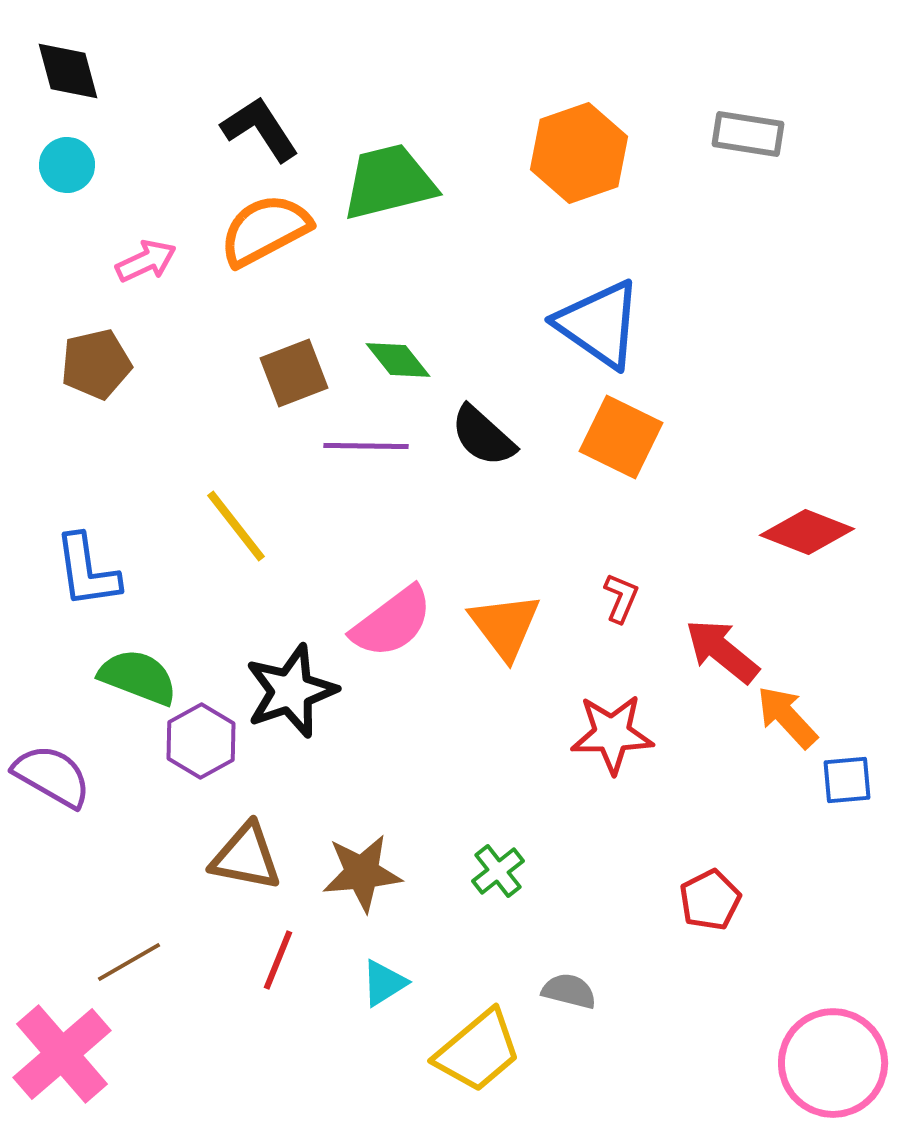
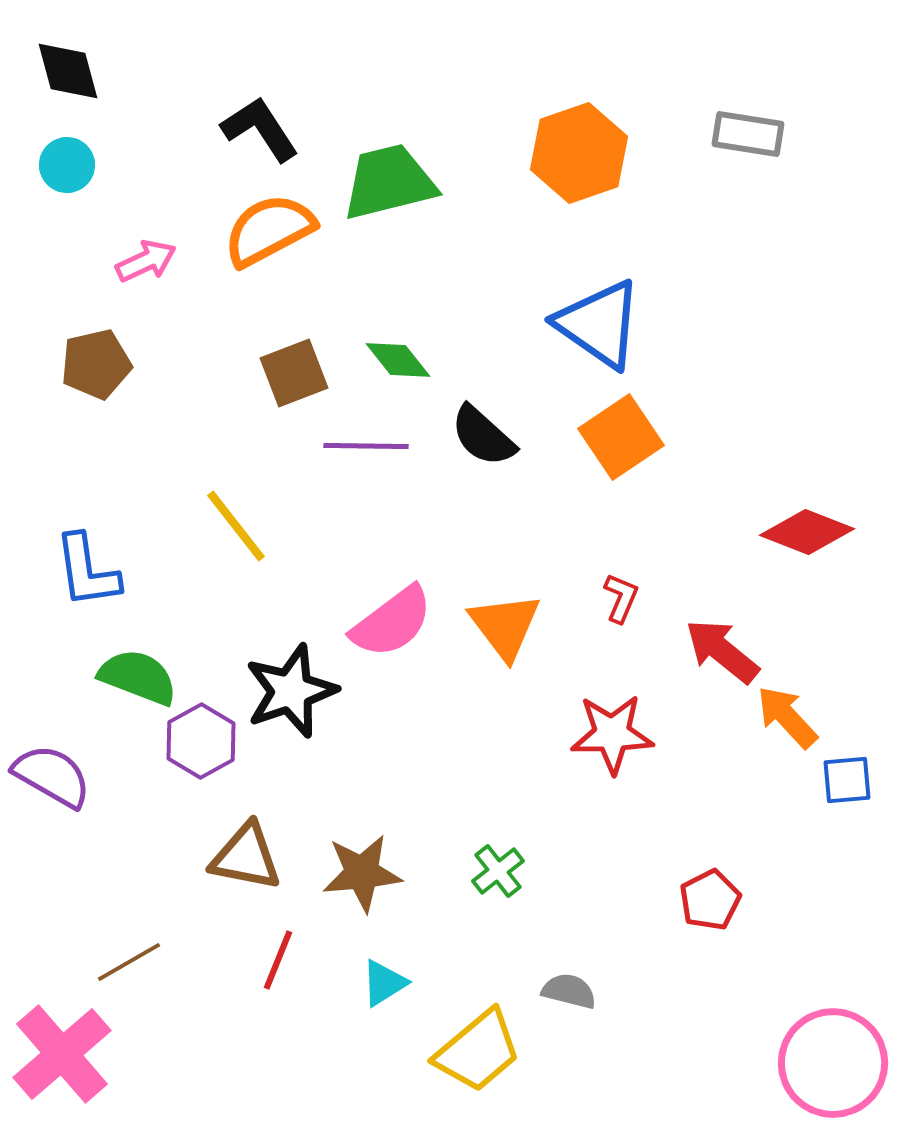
orange semicircle: moved 4 px right
orange square: rotated 30 degrees clockwise
